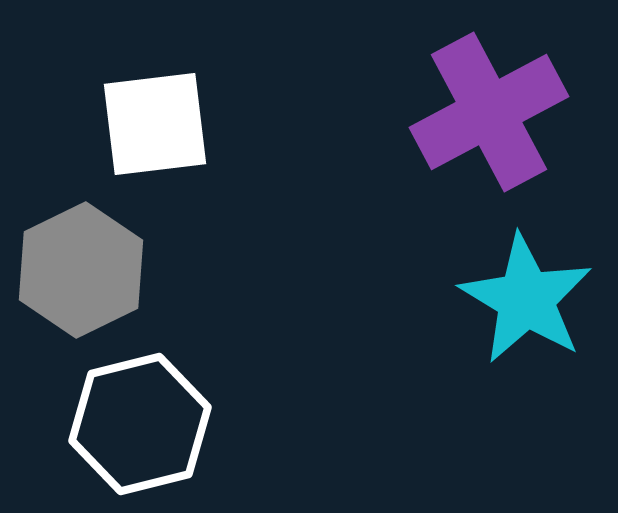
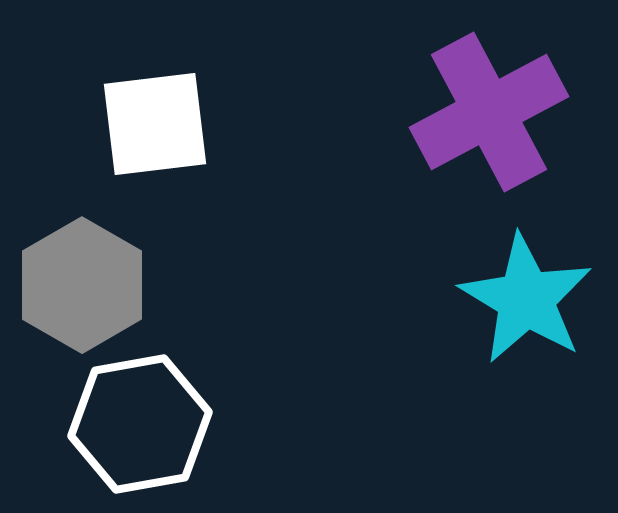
gray hexagon: moved 1 px right, 15 px down; rotated 4 degrees counterclockwise
white hexagon: rotated 4 degrees clockwise
